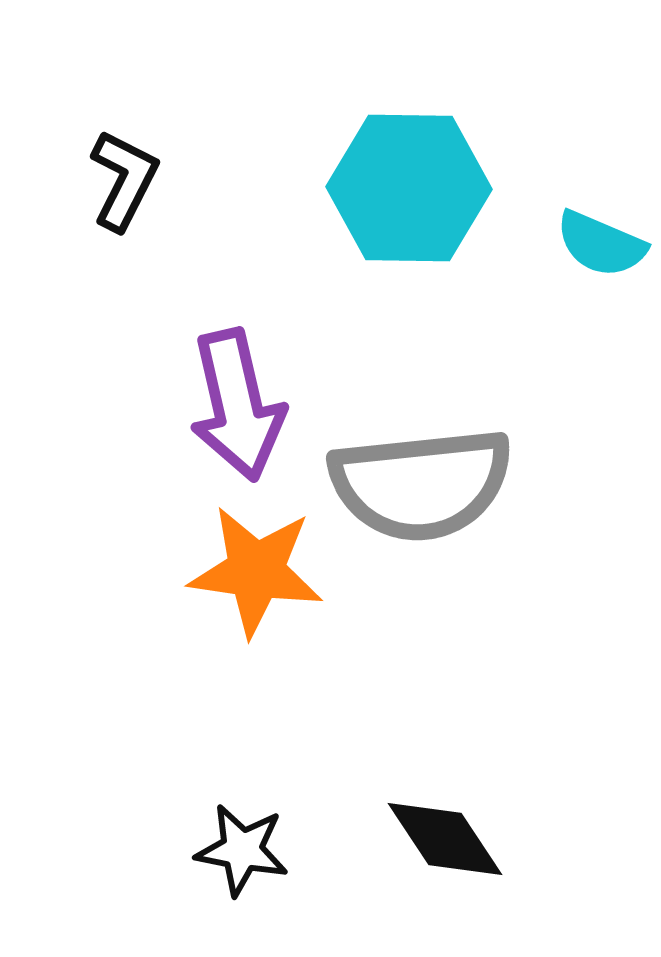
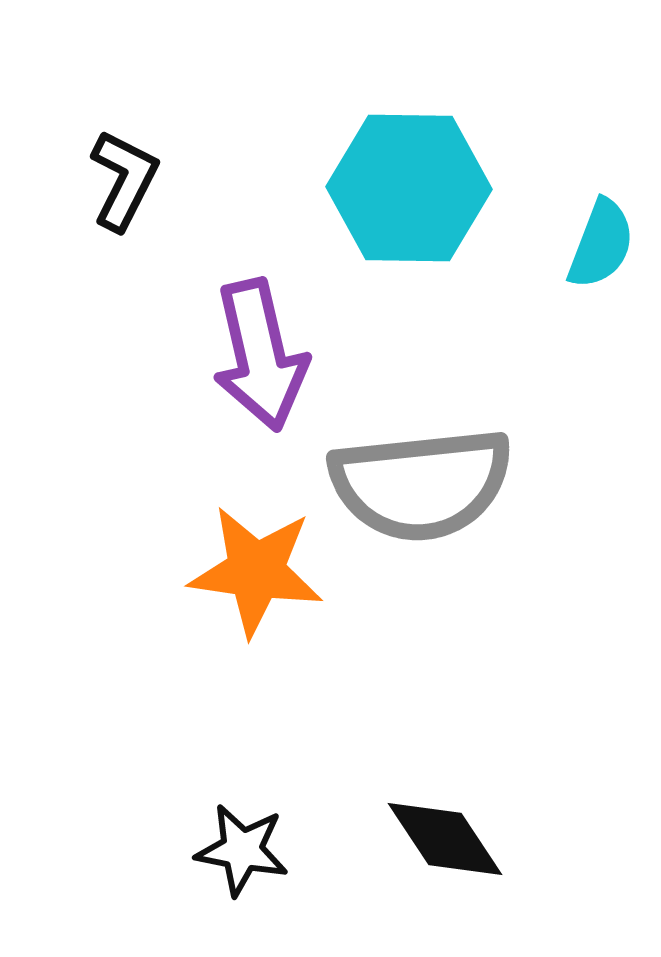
cyan semicircle: rotated 92 degrees counterclockwise
purple arrow: moved 23 px right, 50 px up
